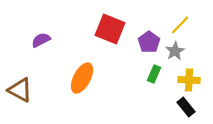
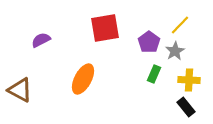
red square: moved 5 px left, 1 px up; rotated 32 degrees counterclockwise
orange ellipse: moved 1 px right, 1 px down
